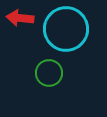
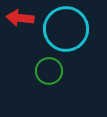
green circle: moved 2 px up
